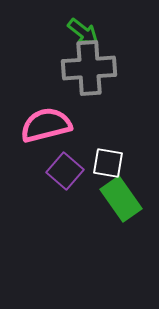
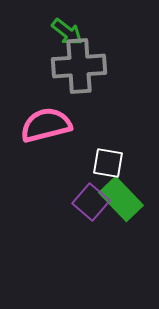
green arrow: moved 16 px left
gray cross: moved 10 px left, 2 px up
purple square: moved 26 px right, 31 px down
green rectangle: rotated 9 degrees counterclockwise
